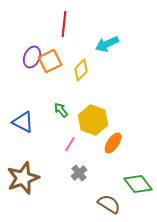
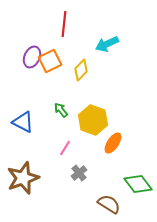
pink line: moved 5 px left, 4 px down
